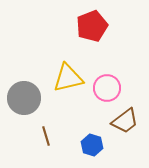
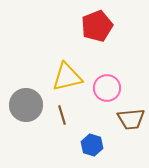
red pentagon: moved 5 px right
yellow triangle: moved 1 px left, 1 px up
gray circle: moved 2 px right, 7 px down
brown trapezoid: moved 6 px right, 2 px up; rotated 32 degrees clockwise
brown line: moved 16 px right, 21 px up
